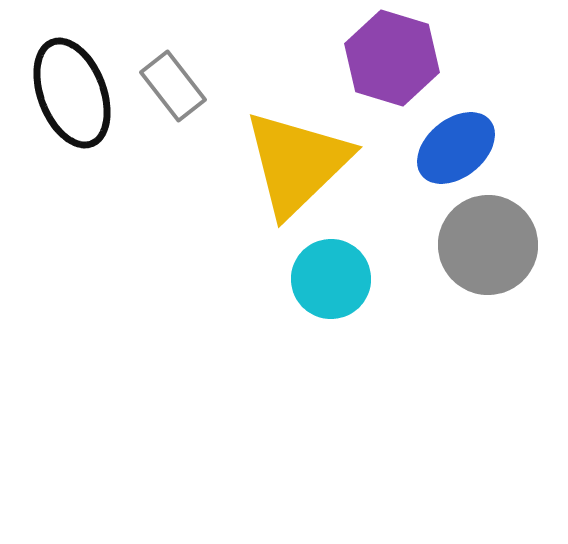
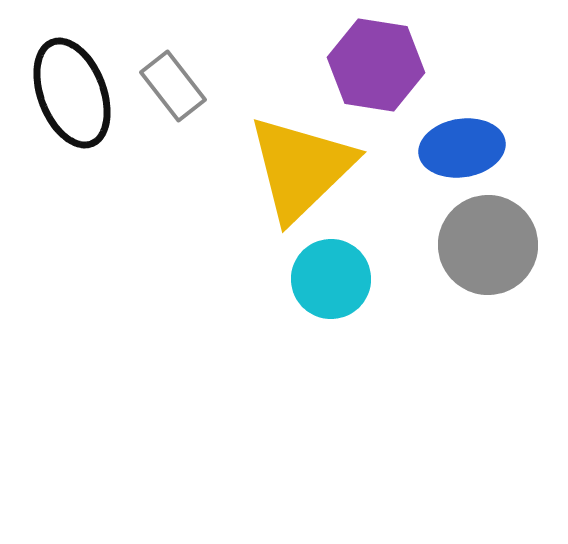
purple hexagon: moved 16 px left, 7 px down; rotated 8 degrees counterclockwise
blue ellipse: moved 6 px right; rotated 30 degrees clockwise
yellow triangle: moved 4 px right, 5 px down
